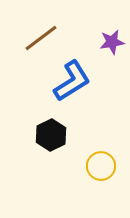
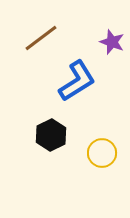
purple star: rotated 30 degrees clockwise
blue L-shape: moved 5 px right
yellow circle: moved 1 px right, 13 px up
